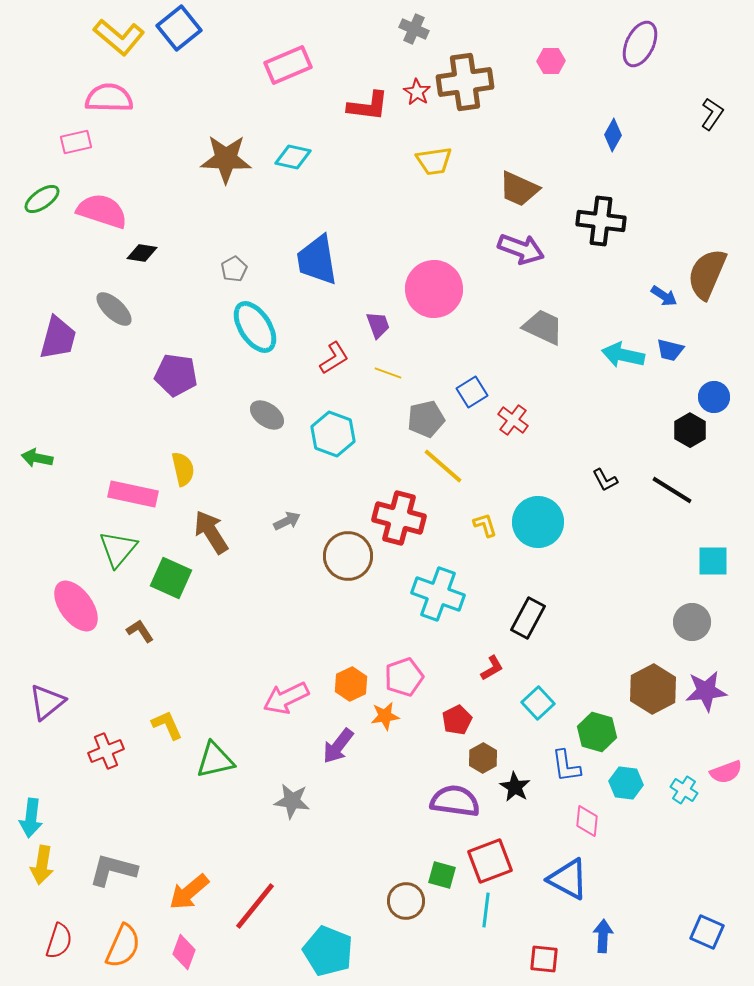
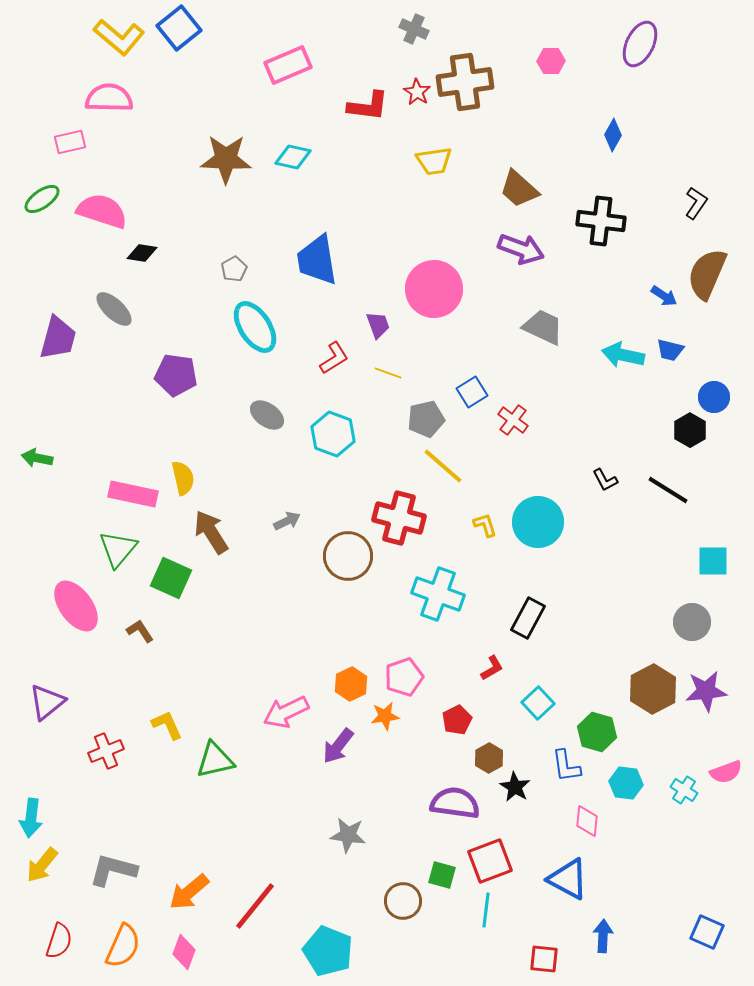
black L-shape at (712, 114): moved 16 px left, 89 px down
pink rectangle at (76, 142): moved 6 px left
brown trapezoid at (519, 189): rotated 18 degrees clockwise
yellow semicircle at (183, 469): moved 9 px down
black line at (672, 490): moved 4 px left
pink arrow at (286, 698): moved 14 px down
brown hexagon at (483, 758): moved 6 px right
gray star at (292, 801): moved 56 px right, 34 px down
purple semicircle at (455, 801): moved 2 px down
yellow arrow at (42, 865): rotated 30 degrees clockwise
brown circle at (406, 901): moved 3 px left
